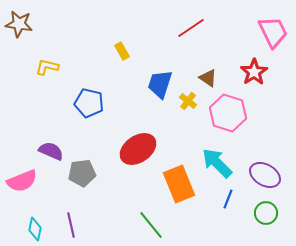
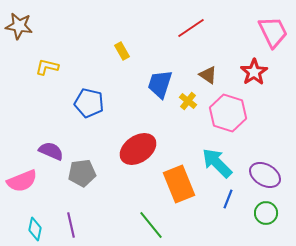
brown star: moved 2 px down
brown triangle: moved 3 px up
